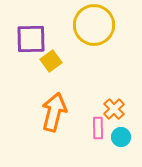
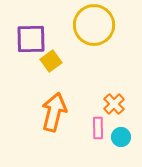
orange cross: moved 5 px up
